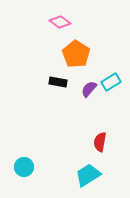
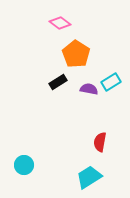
pink diamond: moved 1 px down
black rectangle: rotated 42 degrees counterclockwise
purple semicircle: rotated 60 degrees clockwise
cyan circle: moved 2 px up
cyan trapezoid: moved 1 px right, 2 px down
